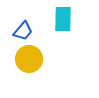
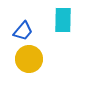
cyan rectangle: moved 1 px down
